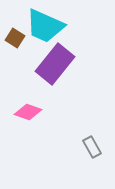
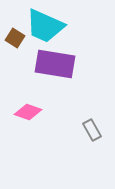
purple rectangle: rotated 60 degrees clockwise
gray rectangle: moved 17 px up
